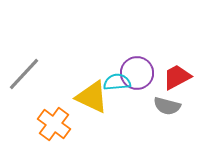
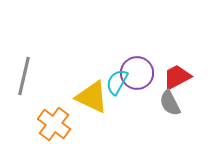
gray line: moved 2 px down; rotated 30 degrees counterclockwise
cyan semicircle: rotated 56 degrees counterclockwise
gray semicircle: moved 3 px right, 3 px up; rotated 48 degrees clockwise
